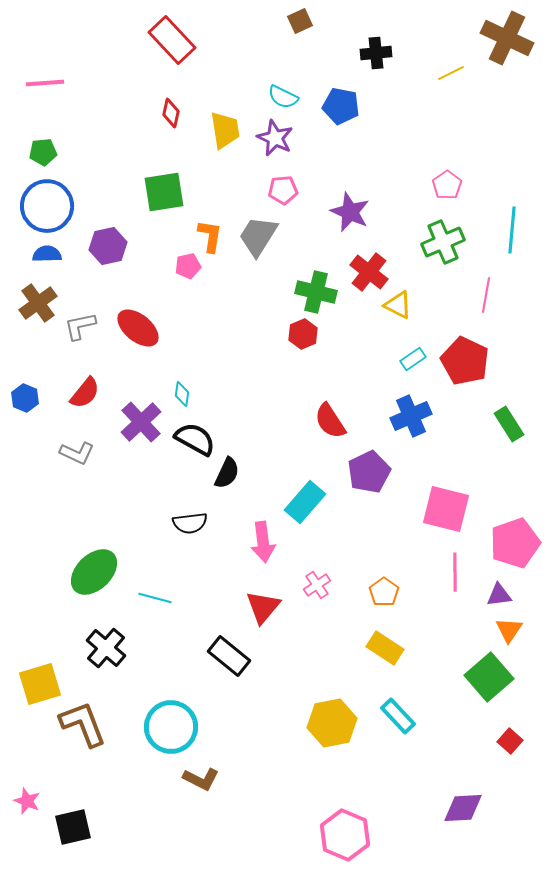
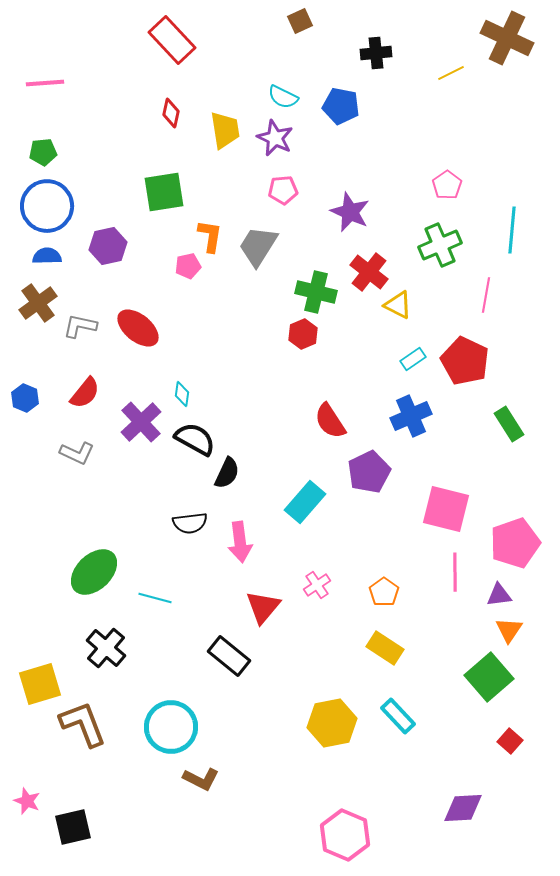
gray trapezoid at (258, 236): moved 10 px down
green cross at (443, 242): moved 3 px left, 3 px down
blue semicircle at (47, 254): moved 2 px down
gray L-shape at (80, 326): rotated 24 degrees clockwise
pink arrow at (263, 542): moved 23 px left
